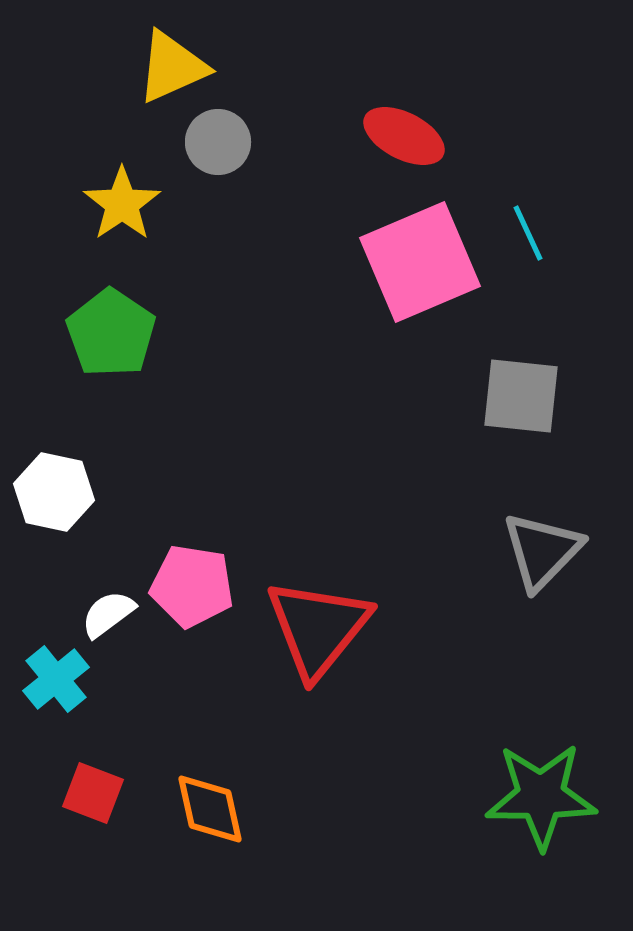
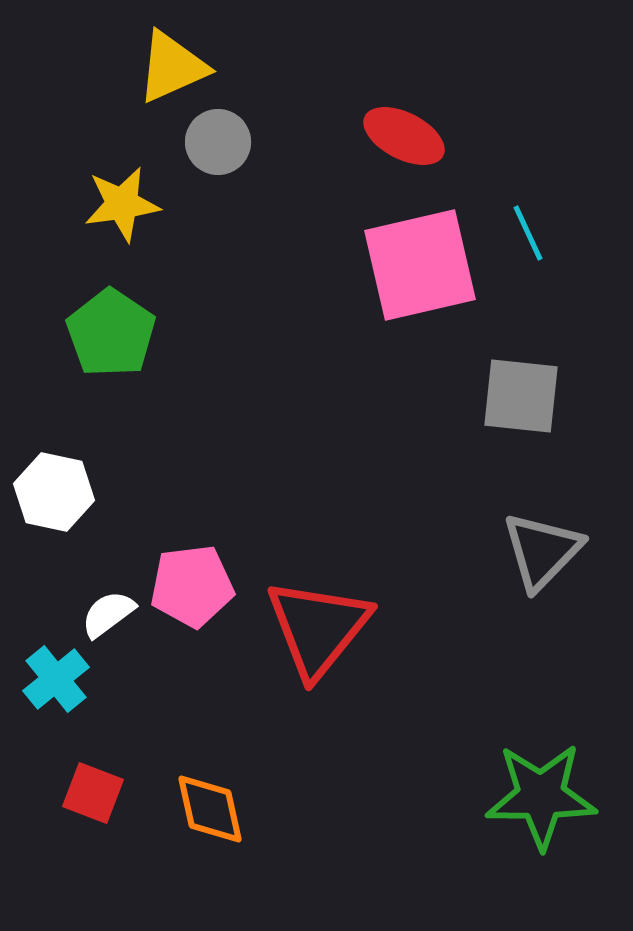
yellow star: rotated 26 degrees clockwise
pink square: moved 3 px down; rotated 10 degrees clockwise
pink pentagon: rotated 16 degrees counterclockwise
